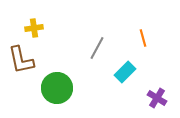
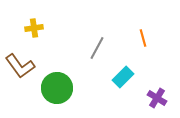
brown L-shape: moved 1 px left, 6 px down; rotated 24 degrees counterclockwise
cyan rectangle: moved 2 px left, 5 px down
